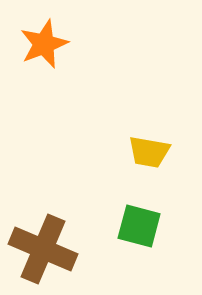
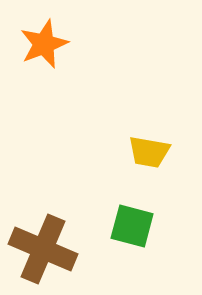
green square: moved 7 px left
